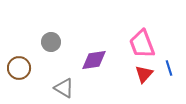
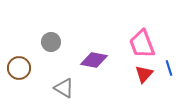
purple diamond: rotated 20 degrees clockwise
